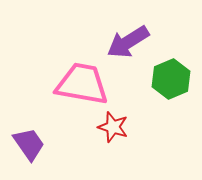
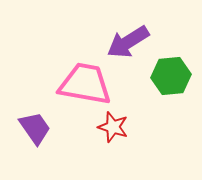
green hexagon: moved 3 px up; rotated 18 degrees clockwise
pink trapezoid: moved 3 px right
purple trapezoid: moved 6 px right, 16 px up
